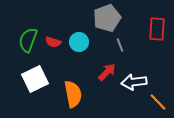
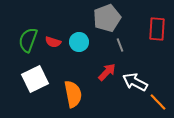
white arrow: moved 1 px right; rotated 35 degrees clockwise
